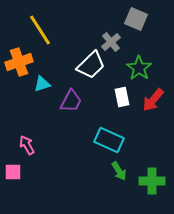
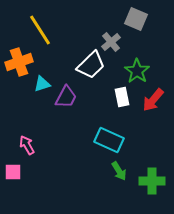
green star: moved 2 px left, 3 px down
purple trapezoid: moved 5 px left, 4 px up
